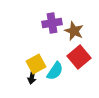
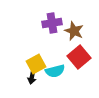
cyan semicircle: rotated 42 degrees clockwise
